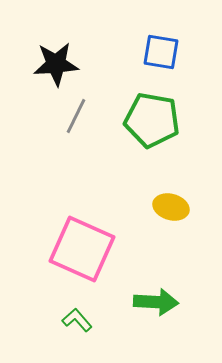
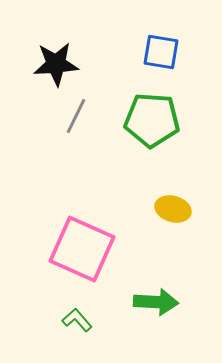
green pentagon: rotated 6 degrees counterclockwise
yellow ellipse: moved 2 px right, 2 px down
